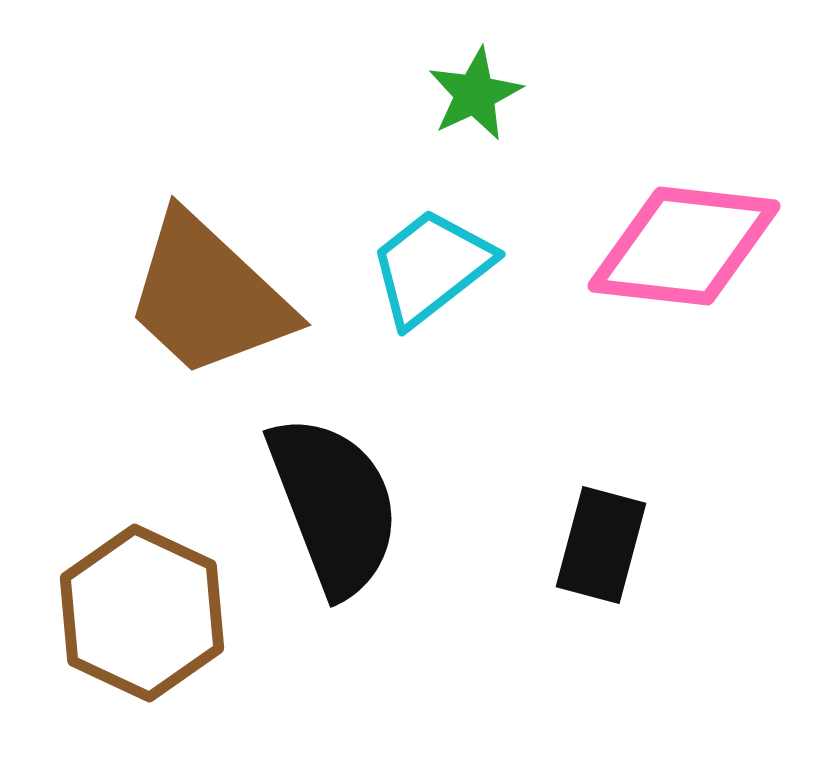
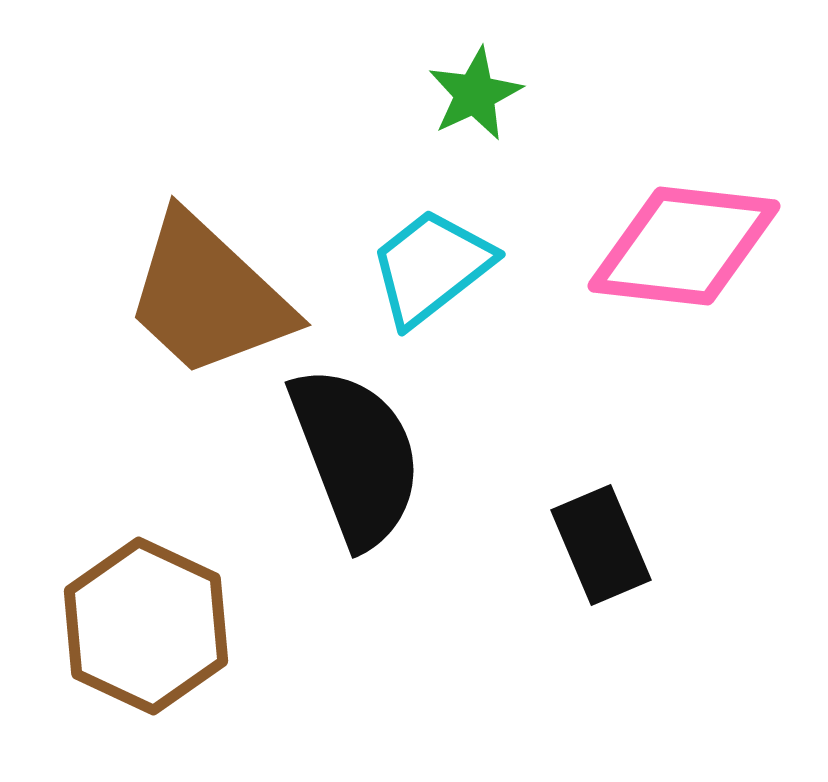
black semicircle: moved 22 px right, 49 px up
black rectangle: rotated 38 degrees counterclockwise
brown hexagon: moved 4 px right, 13 px down
